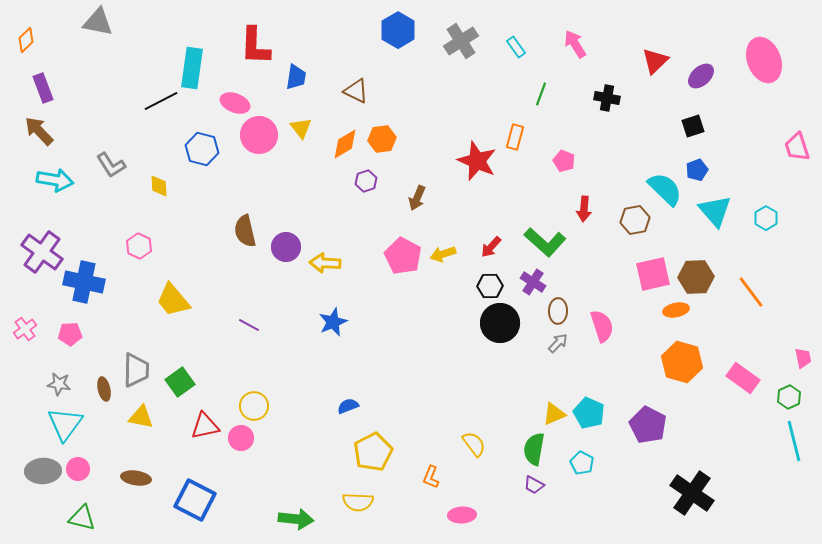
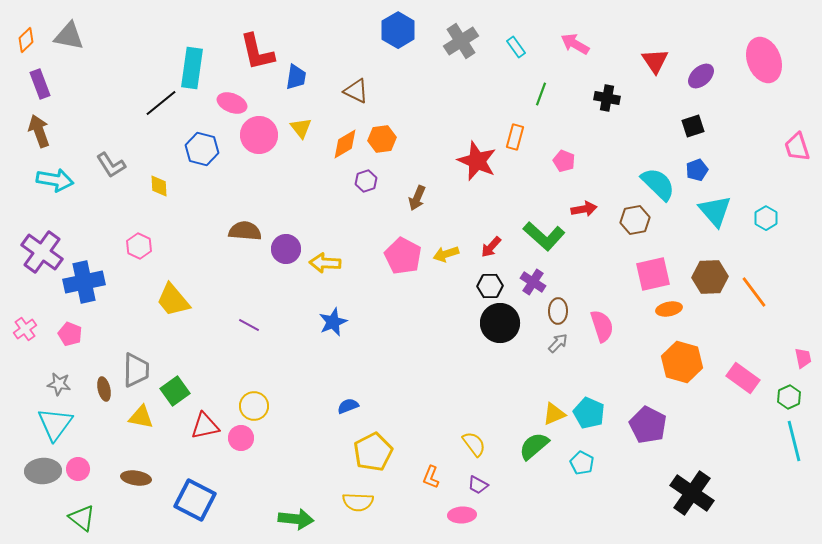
gray triangle at (98, 22): moved 29 px left, 14 px down
pink arrow at (575, 44): rotated 28 degrees counterclockwise
red L-shape at (255, 46): moved 2 px right, 6 px down; rotated 15 degrees counterclockwise
red triangle at (655, 61): rotated 20 degrees counterclockwise
purple rectangle at (43, 88): moved 3 px left, 4 px up
black line at (161, 101): moved 2 px down; rotated 12 degrees counterclockwise
pink ellipse at (235, 103): moved 3 px left
brown arrow at (39, 131): rotated 24 degrees clockwise
cyan semicircle at (665, 189): moved 7 px left, 5 px up
red arrow at (584, 209): rotated 105 degrees counterclockwise
brown semicircle at (245, 231): rotated 108 degrees clockwise
green L-shape at (545, 242): moved 1 px left, 6 px up
purple circle at (286, 247): moved 2 px down
yellow arrow at (443, 254): moved 3 px right
brown hexagon at (696, 277): moved 14 px right
blue cross at (84, 282): rotated 24 degrees counterclockwise
orange line at (751, 292): moved 3 px right
orange ellipse at (676, 310): moved 7 px left, 1 px up
pink pentagon at (70, 334): rotated 25 degrees clockwise
green square at (180, 382): moved 5 px left, 9 px down
cyan triangle at (65, 424): moved 10 px left
green semicircle at (534, 449): moved 3 px up; rotated 40 degrees clockwise
purple trapezoid at (534, 485): moved 56 px left
green triangle at (82, 518): rotated 24 degrees clockwise
